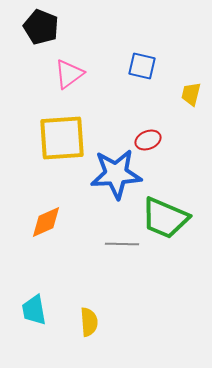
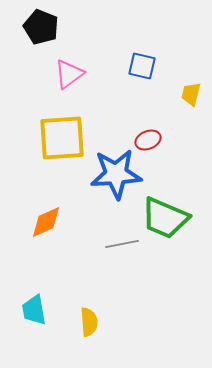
gray line: rotated 12 degrees counterclockwise
